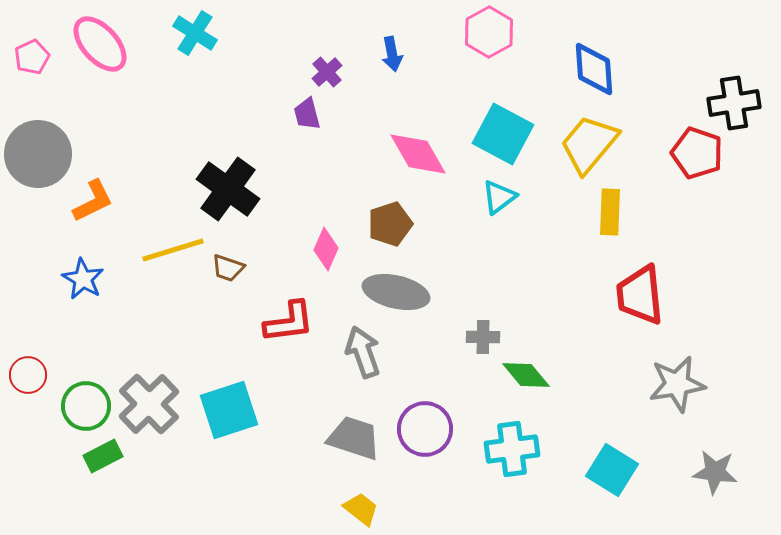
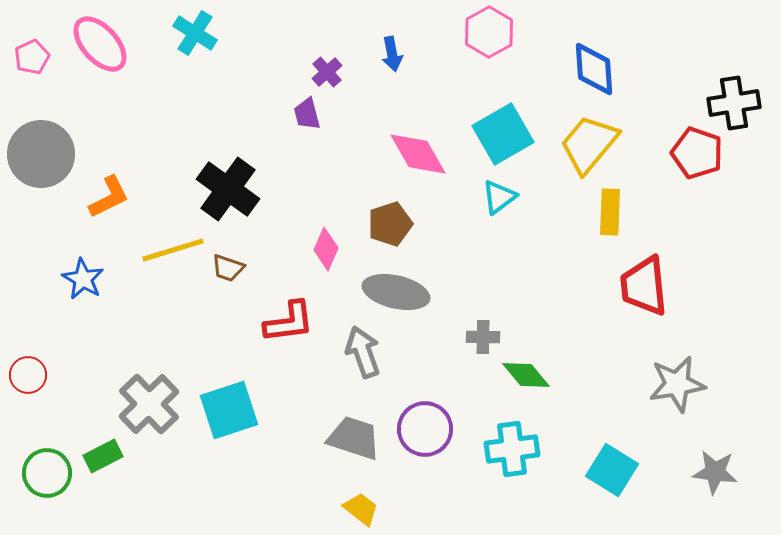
cyan square at (503, 134): rotated 32 degrees clockwise
gray circle at (38, 154): moved 3 px right
orange L-shape at (93, 201): moved 16 px right, 4 px up
red trapezoid at (640, 295): moved 4 px right, 9 px up
green circle at (86, 406): moved 39 px left, 67 px down
